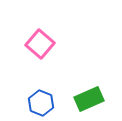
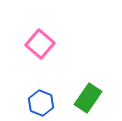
green rectangle: moved 1 px left, 1 px up; rotated 32 degrees counterclockwise
